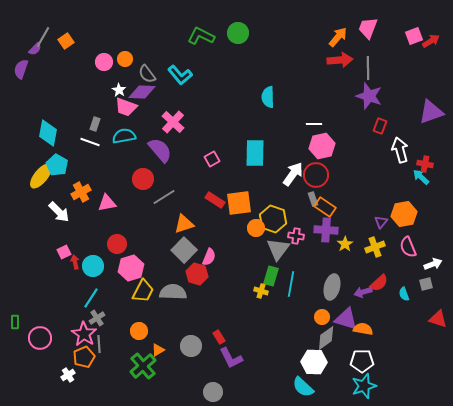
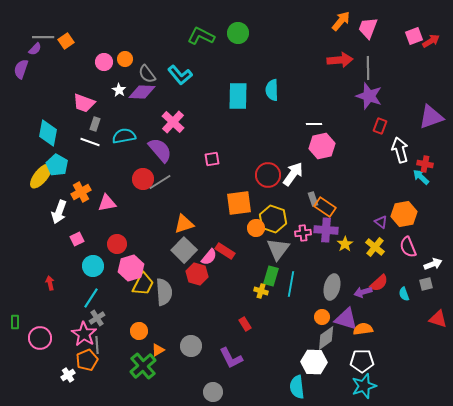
gray line at (43, 37): rotated 60 degrees clockwise
orange arrow at (338, 37): moved 3 px right, 16 px up
cyan semicircle at (268, 97): moved 4 px right, 7 px up
pink trapezoid at (126, 107): moved 42 px left, 4 px up
purple triangle at (431, 112): moved 5 px down
cyan rectangle at (255, 153): moved 17 px left, 57 px up
pink square at (212, 159): rotated 21 degrees clockwise
red circle at (316, 175): moved 48 px left
gray line at (164, 197): moved 4 px left, 15 px up
red rectangle at (215, 200): moved 10 px right, 51 px down
white arrow at (59, 212): rotated 65 degrees clockwise
purple triangle at (381, 222): rotated 32 degrees counterclockwise
pink cross at (296, 236): moved 7 px right, 3 px up; rotated 14 degrees counterclockwise
yellow cross at (375, 247): rotated 30 degrees counterclockwise
pink square at (64, 252): moved 13 px right, 13 px up
pink semicircle at (209, 257): rotated 18 degrees clockwise
red arrow at (75, 262): moved 25 px left, 21 px down
yellow trapezoid at (143, 291): moved 7 px up
gray semicircle at (173, 292): moved 9 px left; rotated 84 degrees clockwise
orange semicircle at (363, 329): rotated 18 degrees counterclockwise
red rectangle at (219, 337): moved 26 px right, 13 px up
gray line at (99, 344): moved 2 px left, 1 px down
orange pentagon at (84, 357): moved 3 px right, 3 px down
cyan semicircle at (303, 387): moved 6 px left; rotated 40 degrees clockwise
